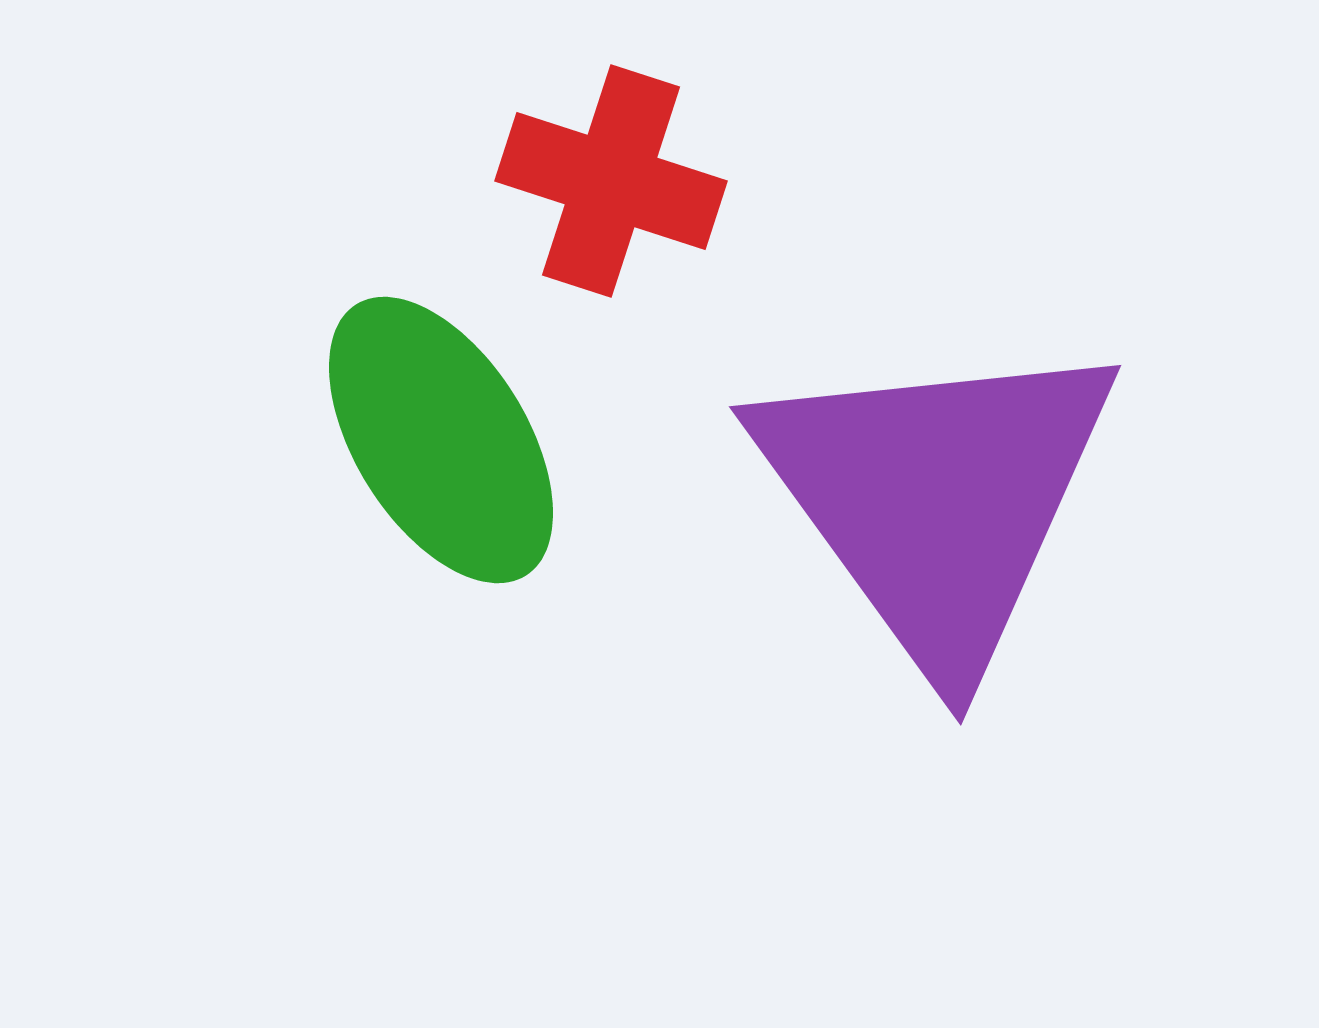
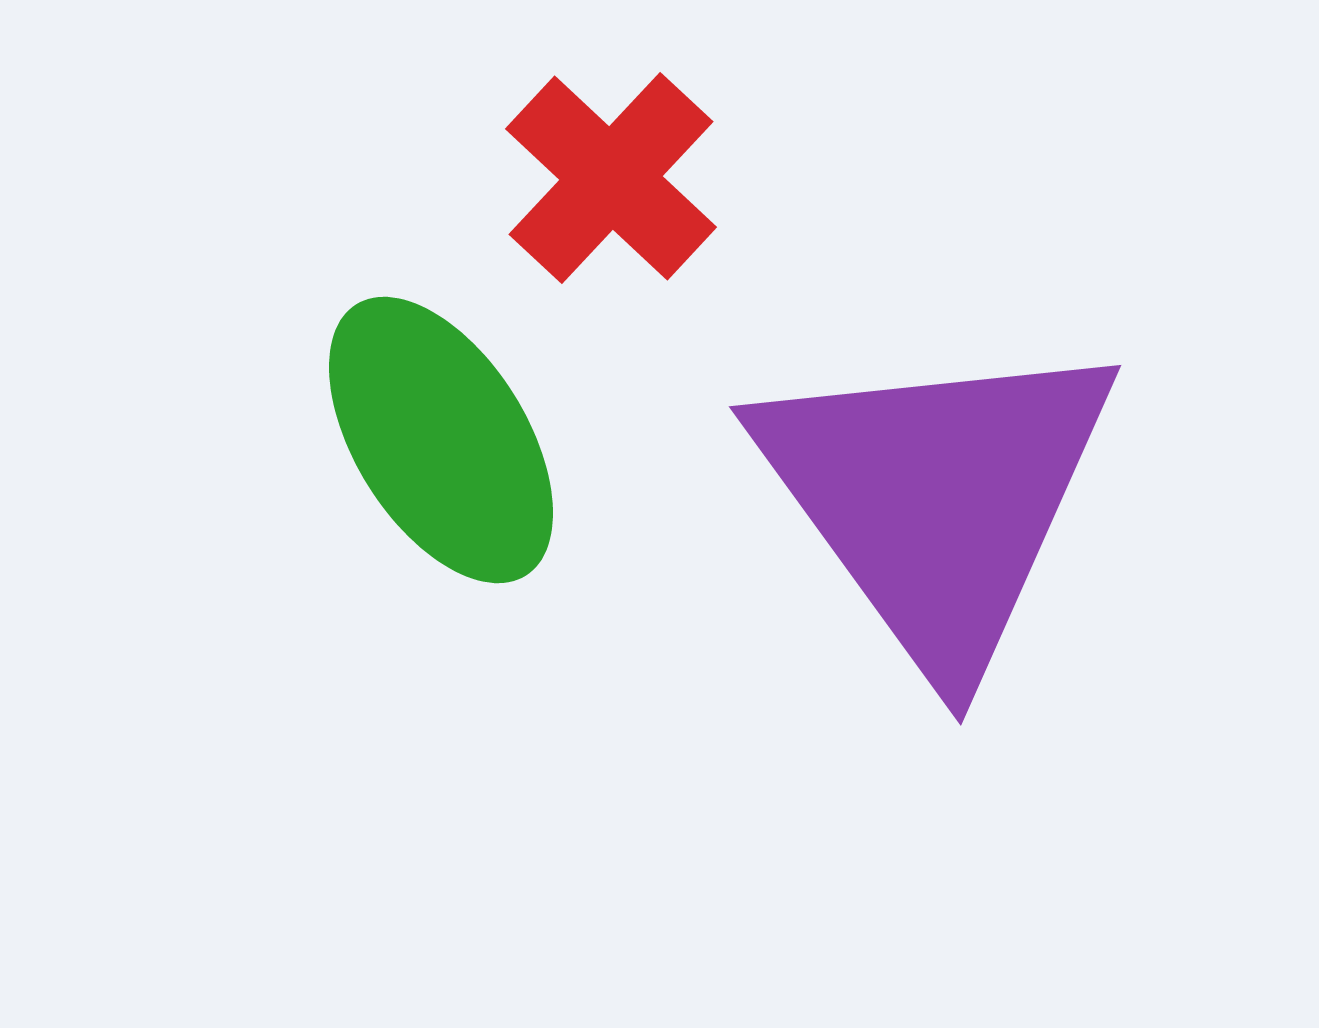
red cross: moved 3 px up; rotated 25 degrees clockwise
